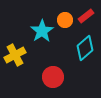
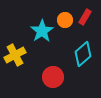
red rectangle: moved 1 px left, 1 px down; rotated 21 degrees counterclockwise
cyan diamond: moved 2 px left, 6 px down
